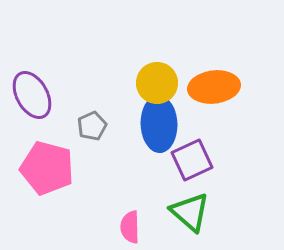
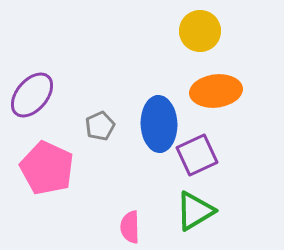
yellow circle: moved 43 px right, 52 px up
orange ellipse: moved 2 px right, 4 px down
purple ellipse: rotated 69 degrees clockwise
gray pentagon: moved 8 px right
purple square: moved 5 px right, 5 px up
pink pentagon: rotated 10 degrees clockwise
green triangle: moved 5 px right, 1 px up; rotated 48 degrees clockwise
